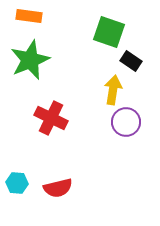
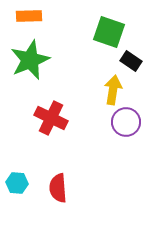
orange rectangle: rotated 10 degrees counterclockwise
red semicircle: rotated 100 degrees clockwise
